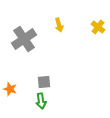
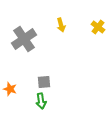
yellow arrow: moved 2 px right
